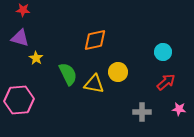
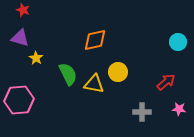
red star: rotated 16 degrees clockwise
cyan circle: moved 15 px right, 10 px up
